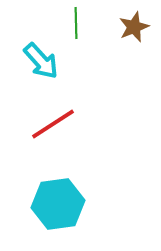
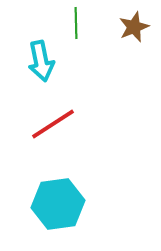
cyan arrow: rotated 30 degrees clockwise
